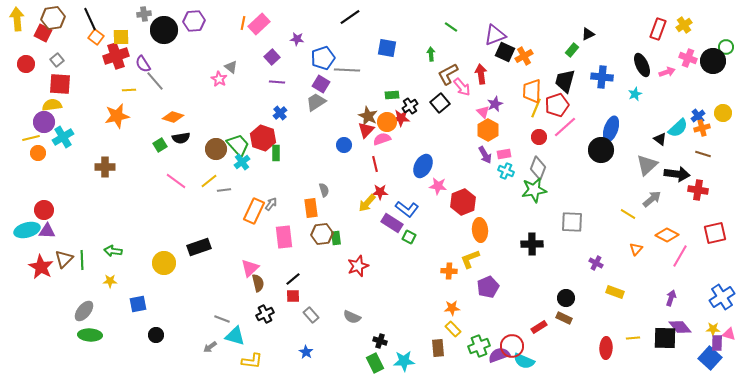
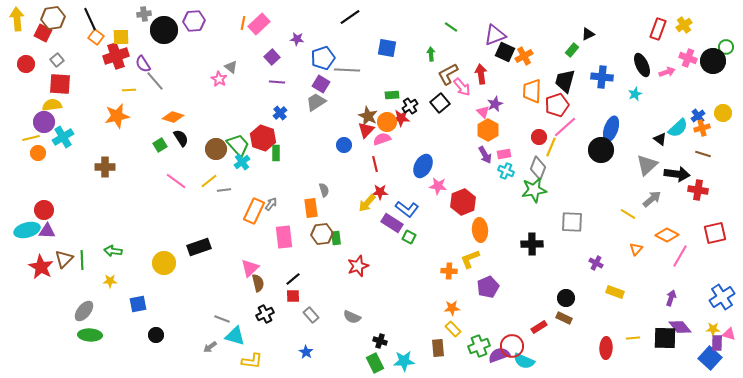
yellow line at (536, 108): moved 15 px right, 39 px down
black semicircle at (181, 138): rotated 114 degrees counterclockwise
